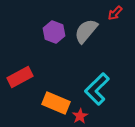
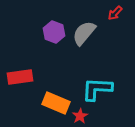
gray semicircle: moved 2 px left, 2 px down
red rectangle: rotated 20 degrees clockwise
cyan L-shape: rotated 48 degrees clockwise
